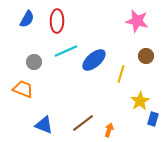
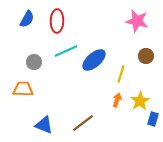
orange trapezoid: rotated 20 degrees counterclockwise
orange arrow: moved 8 px right, 30 px up
